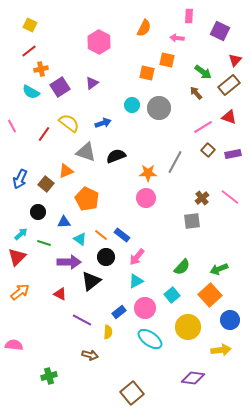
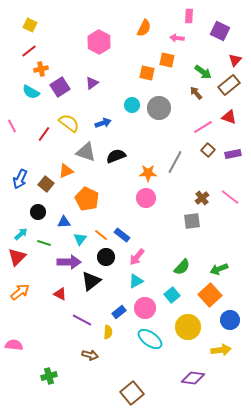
cyan triangle at (80, 239): rotated 32 degrees clockwise
